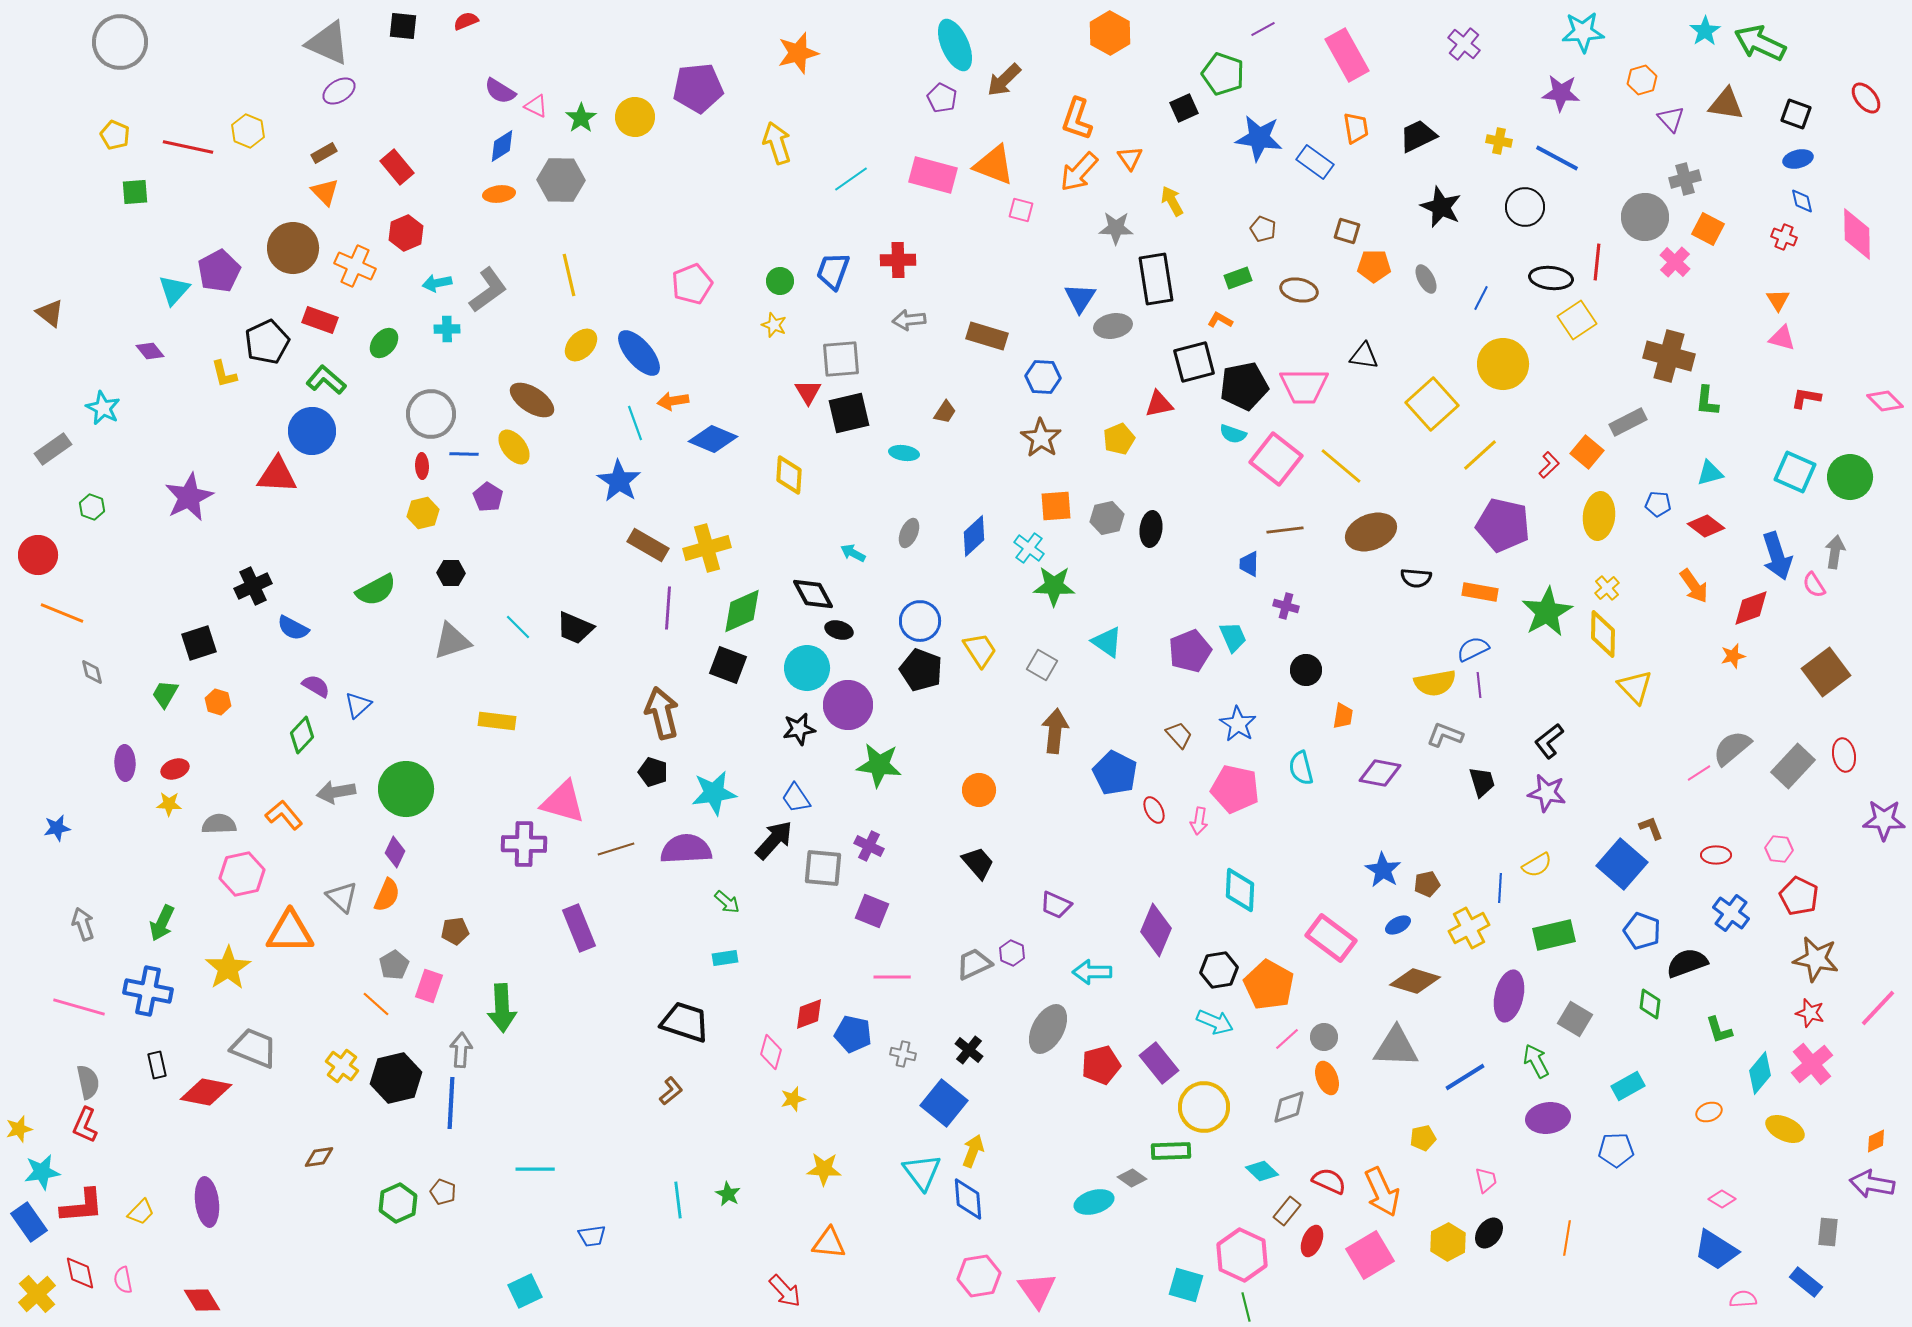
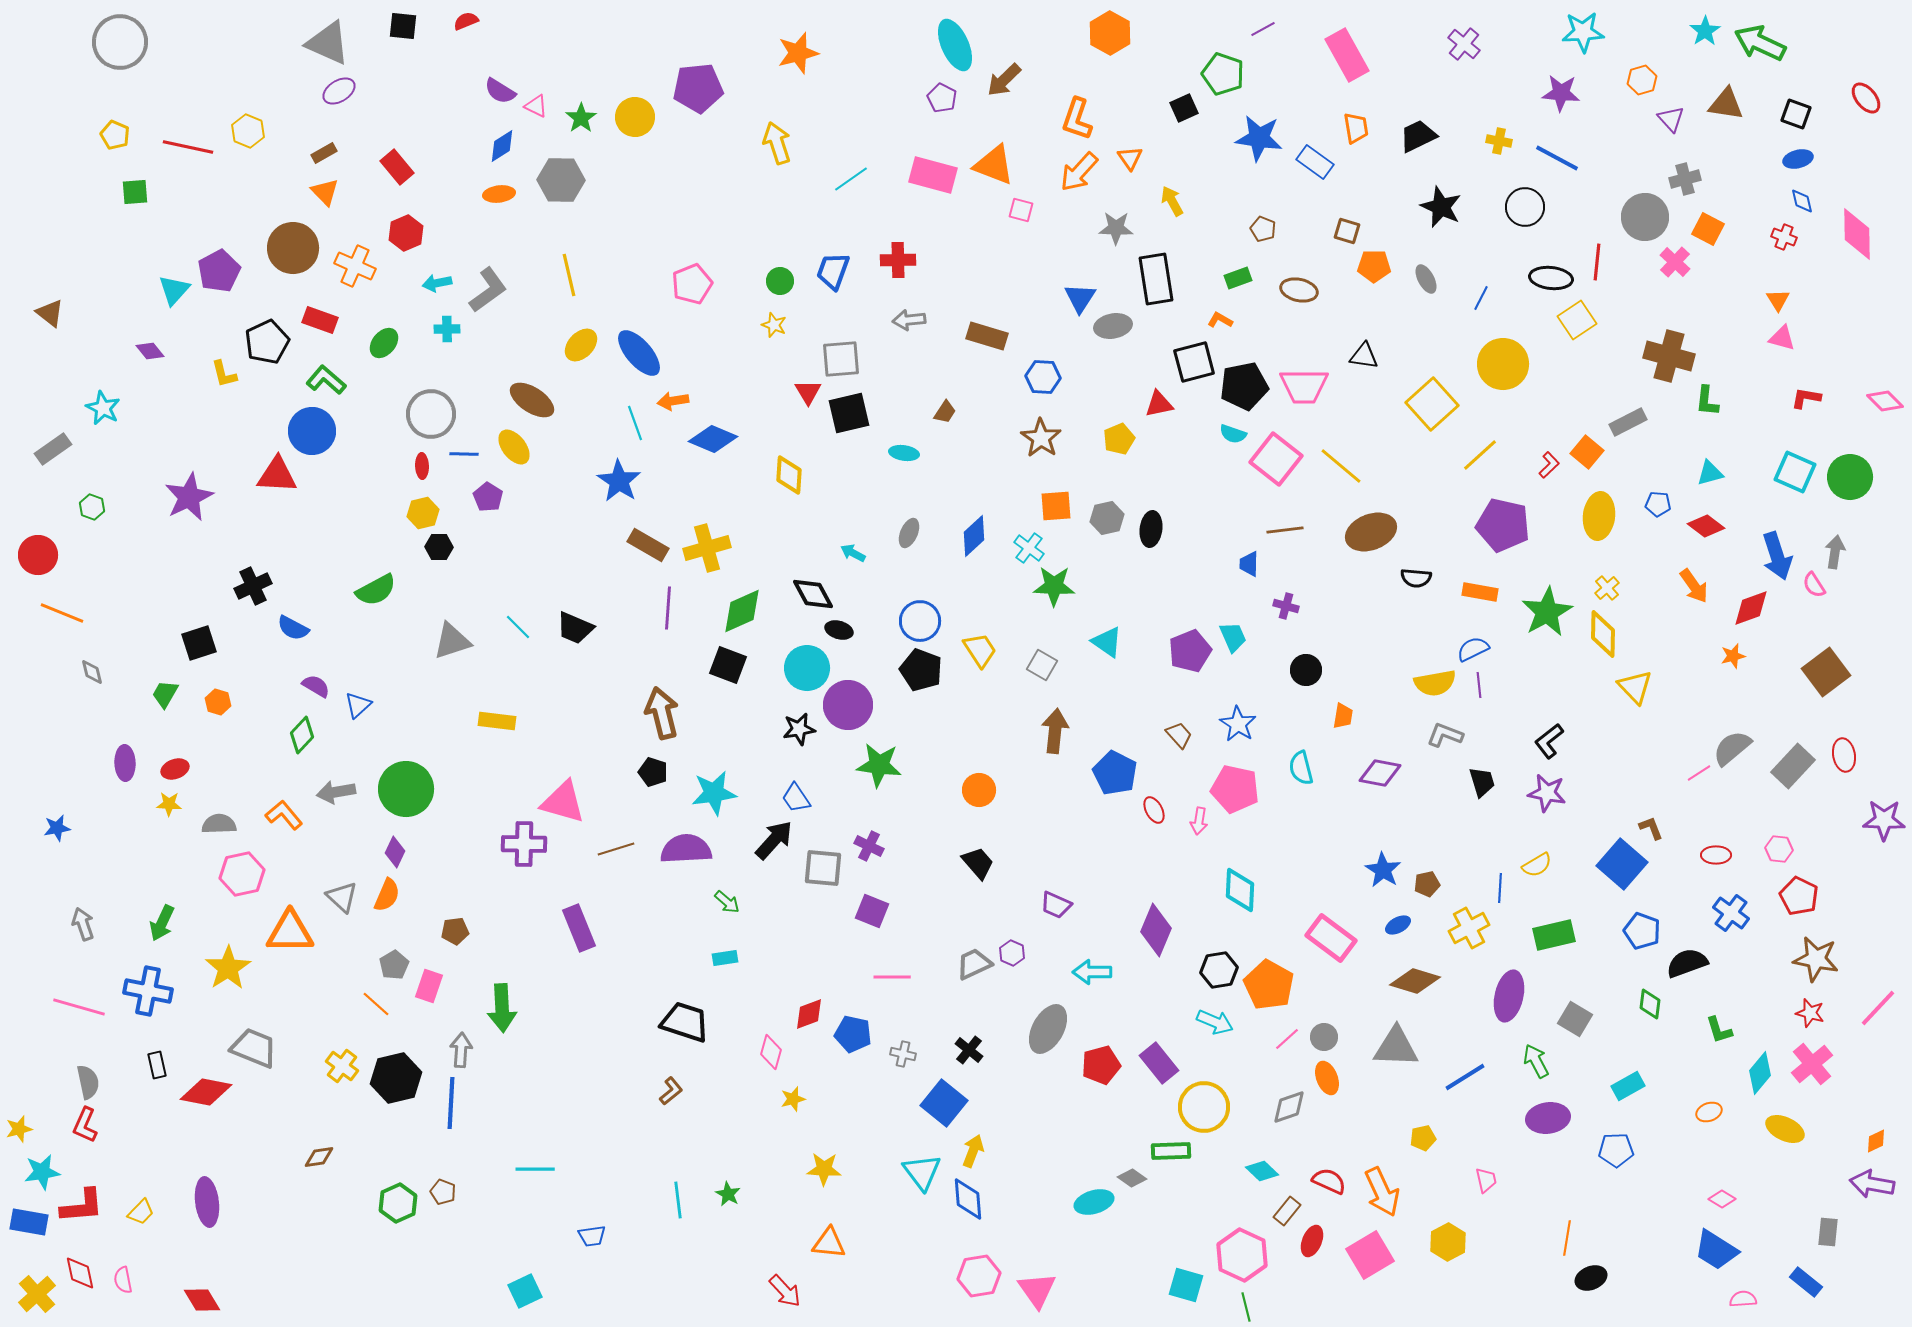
black hexagon at (451, 573): moved 12 px left, 26 px up
blue rectangle at (29, 1222): rotated 45 degrees counterclockwise
black ellipse at (1489, 1233): moved 102 px right, 45 px down; rotated 32 degrees clockwise
